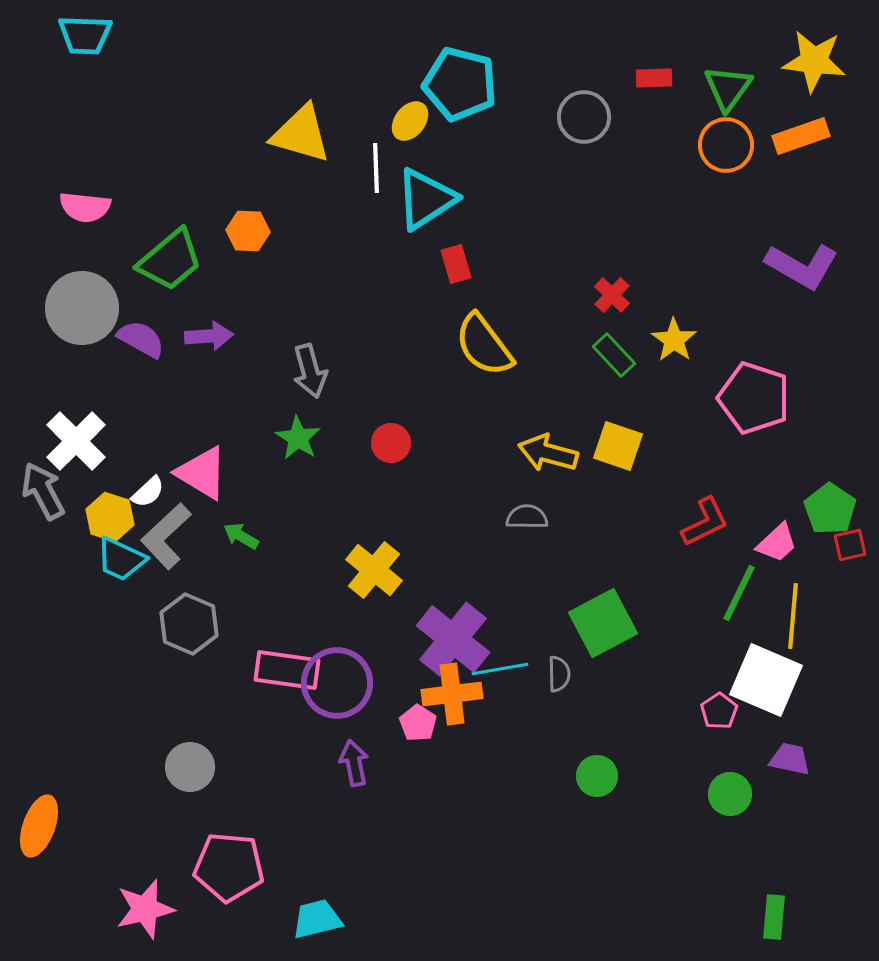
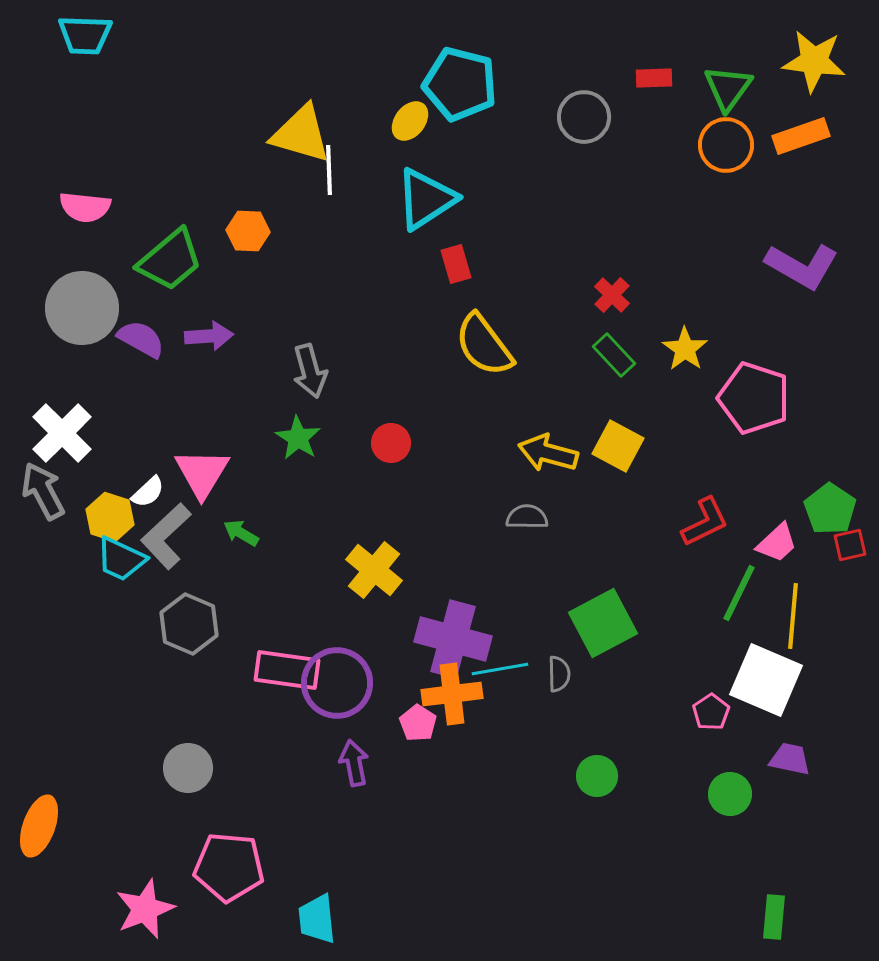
white line at (376, 168): moved 47 px left, 2 px down
yellow star at (674, 340): moved 11 px right, 9 px down
white cross at (76, 441): moved 14 px left, 8 px up
yellow square at (618, 446): rotated 9 degrees clockwise
pink triangle at (202, 473): rotated 30 degrees clockwise
green arrow at (241, 536): moved 3 px up
purple cross at (453, 639): rotated 24 degrees counterclockwise
pink pentagon at (719, 711): moved 8 px left, 1 px down
gray circle at (190, 767): moved 2 px left, 1 px down
pink star at (145, 909): rotated 8 degrees counterclockwise
cyan trapezoid at (317, 919): rotated 82 degrees counterclockwise
